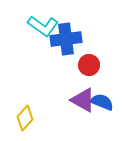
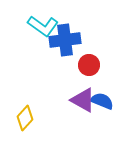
blue cross: moved 1 px left, 1 px down
blue semicircle: moved 1 px up
